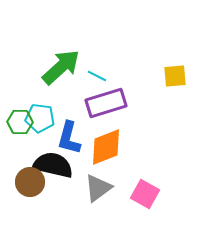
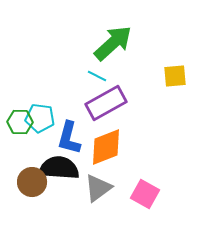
green arrow: moved 52 px right, 24 px up
purple rectangle: rotated 12 degrees counterclockwise
black semicircle: moved 6 px right, 3 px down; rotated 9 degrees counterclockwise
brown circle: moved 2 px right
